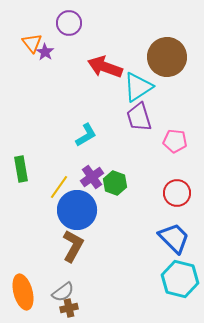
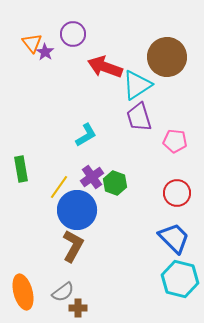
purple circle: moved 4 px right, 11 px down
cyan triangle: moved 1 px left, 2 px up
brown cross: moved 9 px right; rotated 12 degrees clockwise
